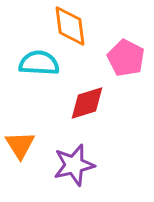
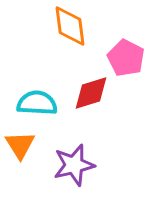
cyan semicircle: moved 2 px left, 40 px down
red diamond: moved 4 px right, 10 px up
